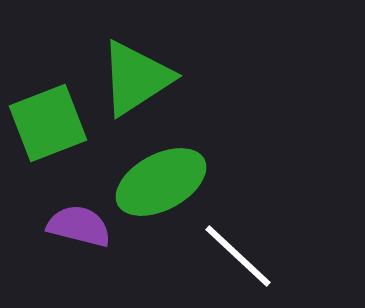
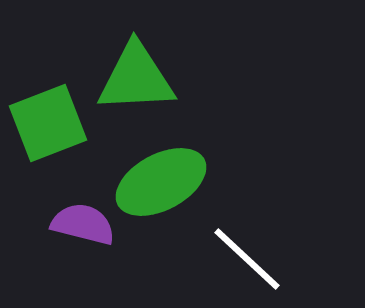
green triangle: rotated 30 degrees clockwise
purple semicircle: moved 4 px right, 2 px up
white line: moved 9 px right, 3 px down
